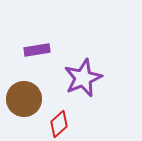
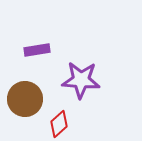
purple star: moved 2 px left, 2 px down; rotated 27 degrees clockwise
brown circle: moved 1 px right
